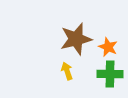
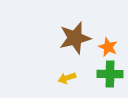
brown star: moved 1 px left, 1 px up
yellow arrow: moved 7 px down; rotated 90 degrees counterclockwise
